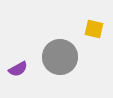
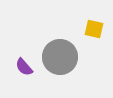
purple semicircle: moved 6 px right, 2 px up; rotated 78 degrees clockwise
